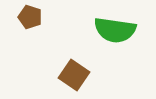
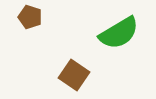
green semicircle: moved 4 px right, 3 px down; rotated 39 degrees counterclockwise
